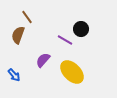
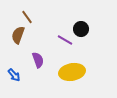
purple semicircle: moved 5 px left; rotated 119 degrees clockwise
yellow ellipse: rotated 55 degrees counterclockwise
